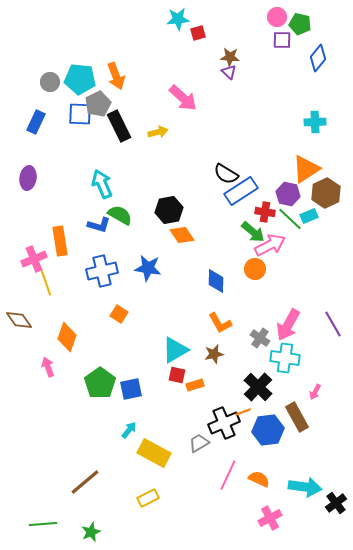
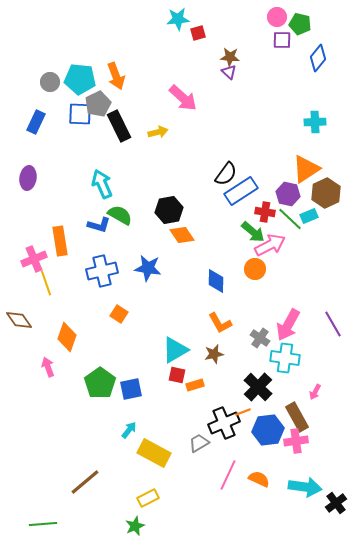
black semicircle at (226, 174): rotated 85 degrees counterclockwise
pink cross at (270, 518): moved 26 px right, 77 px up; rotated 20 degrees clockwise
green star at (91, 532): moved 44 px right, 6 px up
